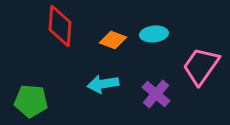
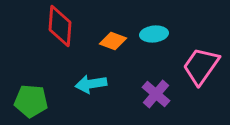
orange diamond: moved 1 px down
cyan arrow: moved 12 px left
